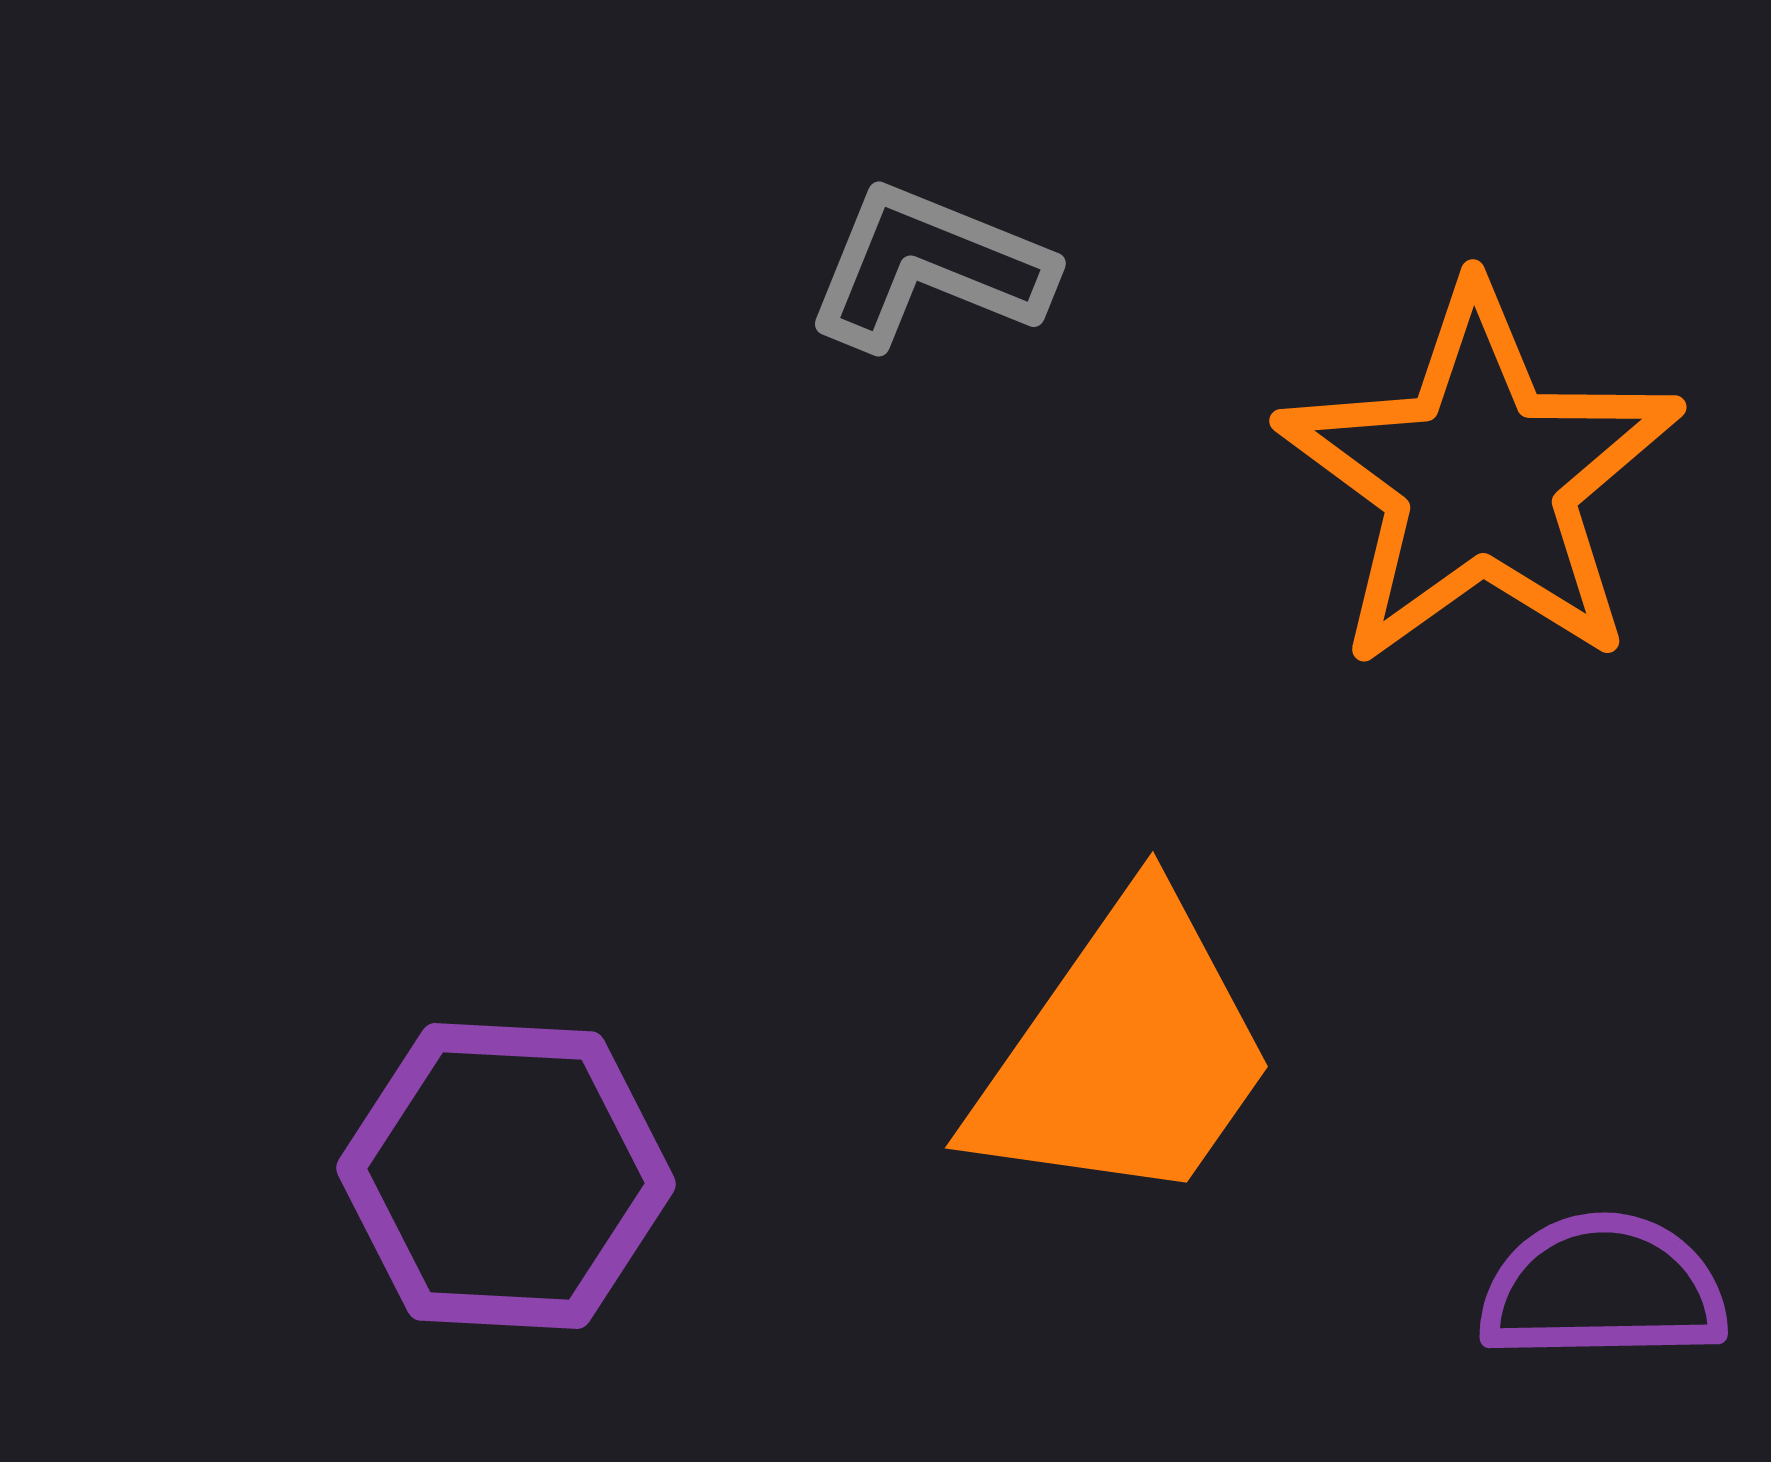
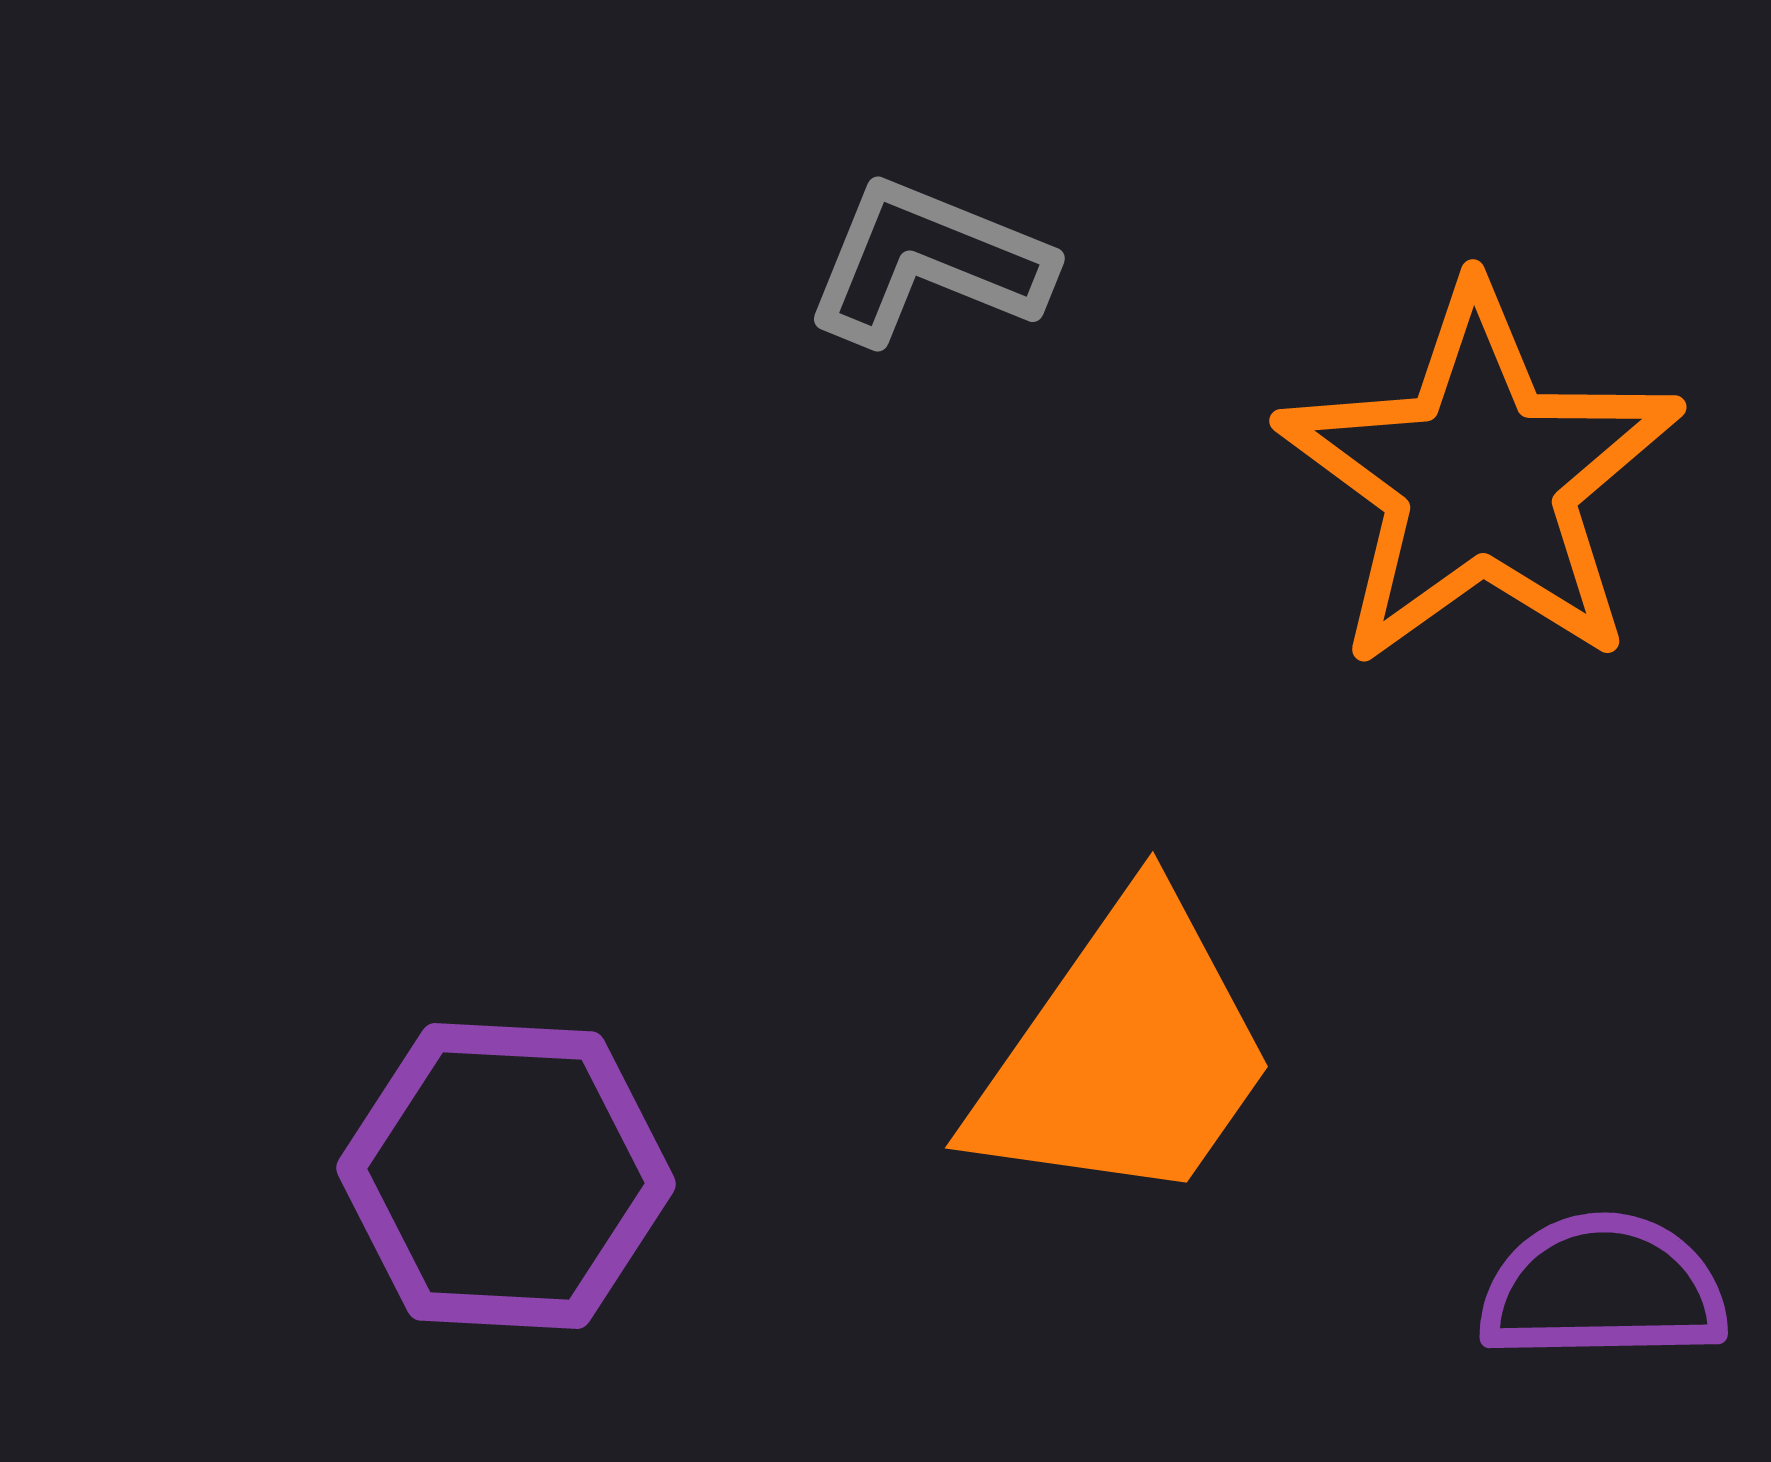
gray L-shape: moved 1 px left, 5 px up
